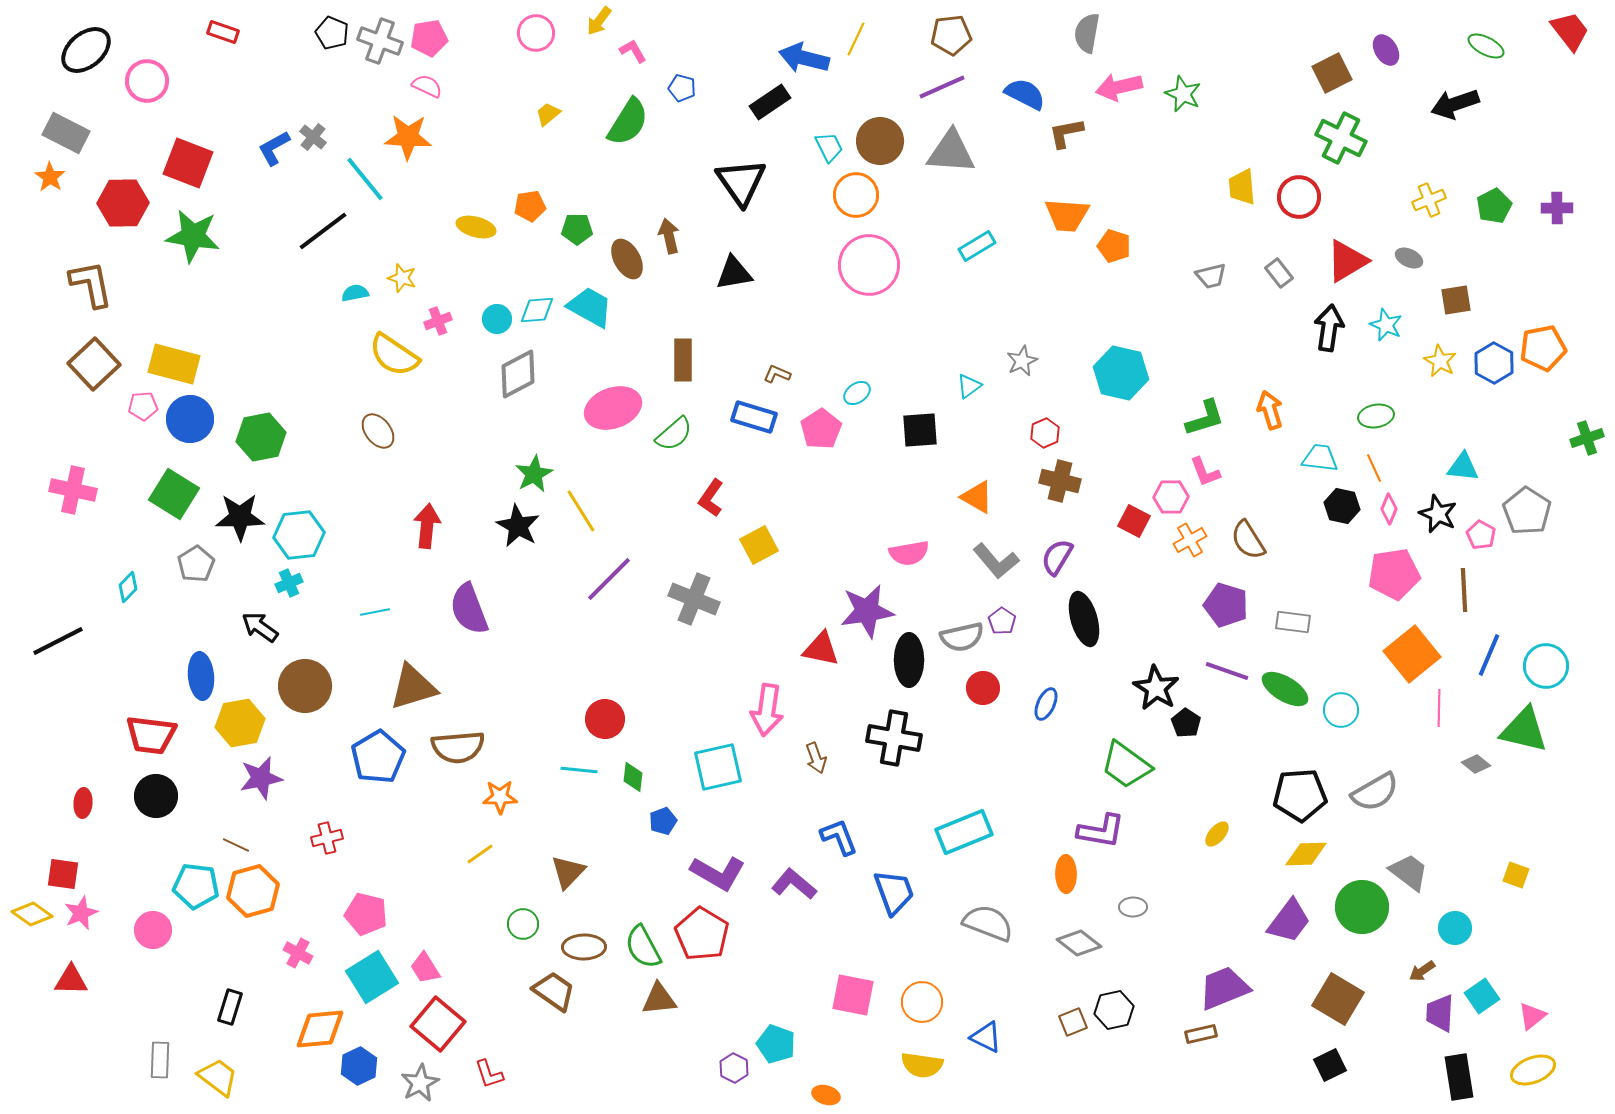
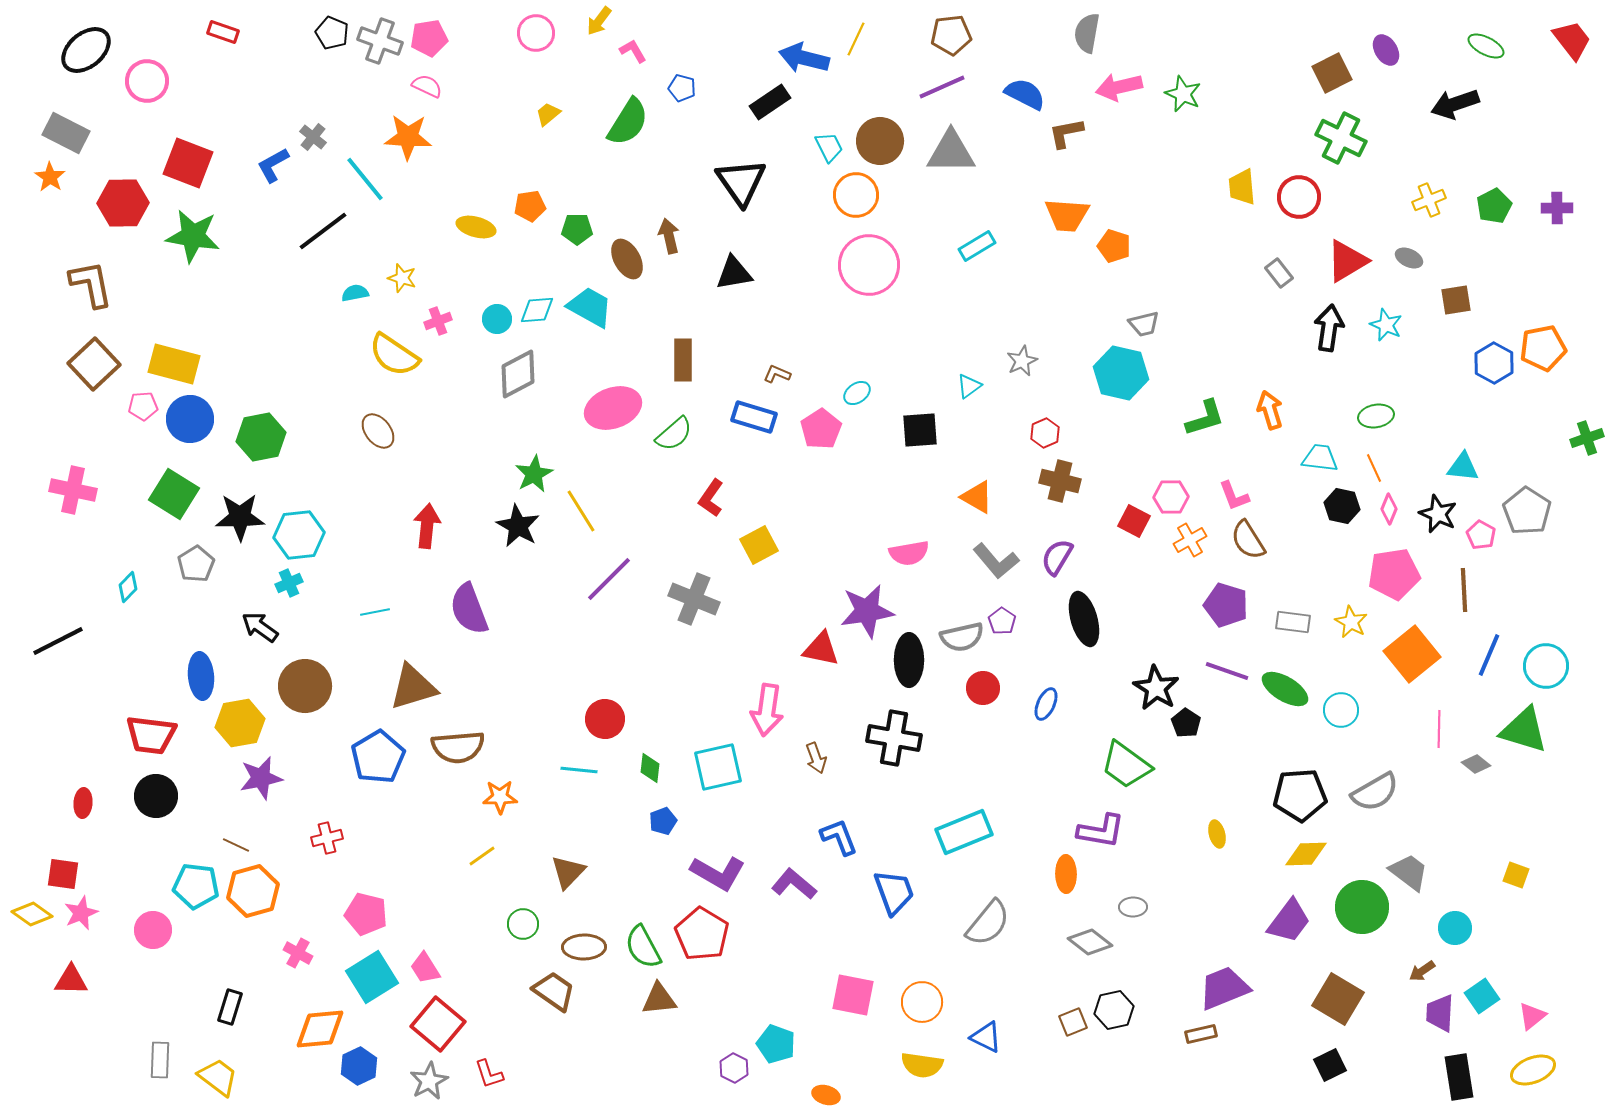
red trapezoid at (1570, 31): moved 2 px right, 9 px down
blue L-shape at (274, 148): moved 1 px left, 17 px down
gray triangle at (951, 152): rotated 4 degrees counterclockwise
gray trapezoid at (1211, 276): moved 67 px left, 48 px down
yellow star at (1440, 361): moved 89 px left, 261 px down
pink L-shape at (1205, 472): moved 29 px right, 24 px down
pink line at (1439, 708): moved 21 px down
green triangle at (1524, 730): rotated 4 degrees clockwise
green diamond at (633, 777): moved 17 px right, 9 px up
yellow ellipse at (1217, 834): rotated 56 degrees counterclockwise
yellow line at (480, 854): moved 2 px right, 2 px down
gray semicircle at (988, 923): rotated 108 degrees clockwise
gray diamond at (1079, 943): moved 11 px right, 1 px up
gray star at (420, 1083): moved 9 px right, 2 px up
